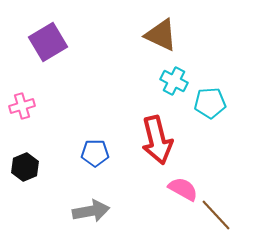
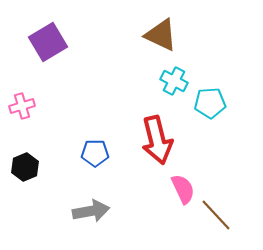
pink semicircle: rotated 36 degrees clockwise
